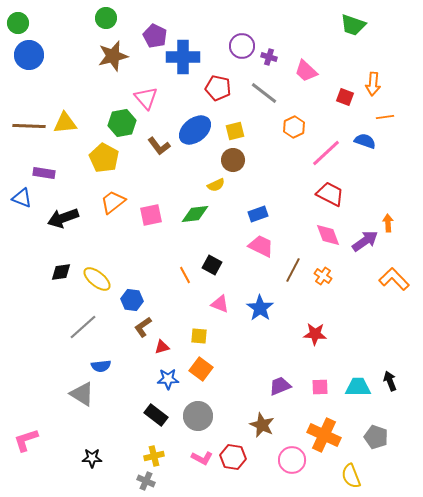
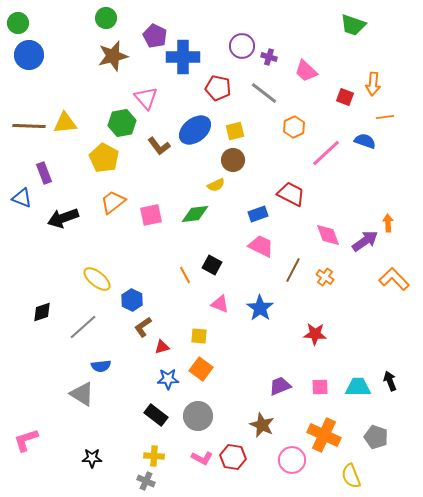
purple rectangle at (44, 173): rotated 60 degrees clockwise
red trapezoid at (330, 194): moved 39 px left
black diamond at (61, 272): moved 19 px left, 40 px down; rotated 10 degrees counterclockwise
orange cross at (323, 276): moved 2 px right, 1 px down
blue hexagon at (132, 300): rotated 20 degrees clockwise
yellow cross at (154, 456): rotated 18 degrees clockwise
